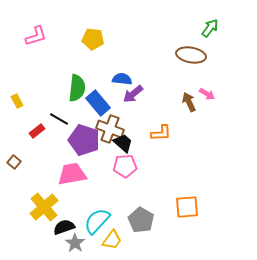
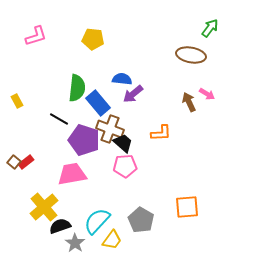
red rectangle: moved 11 px left, 31 px down
black semicircle: moved 4 px left, 1 px up
